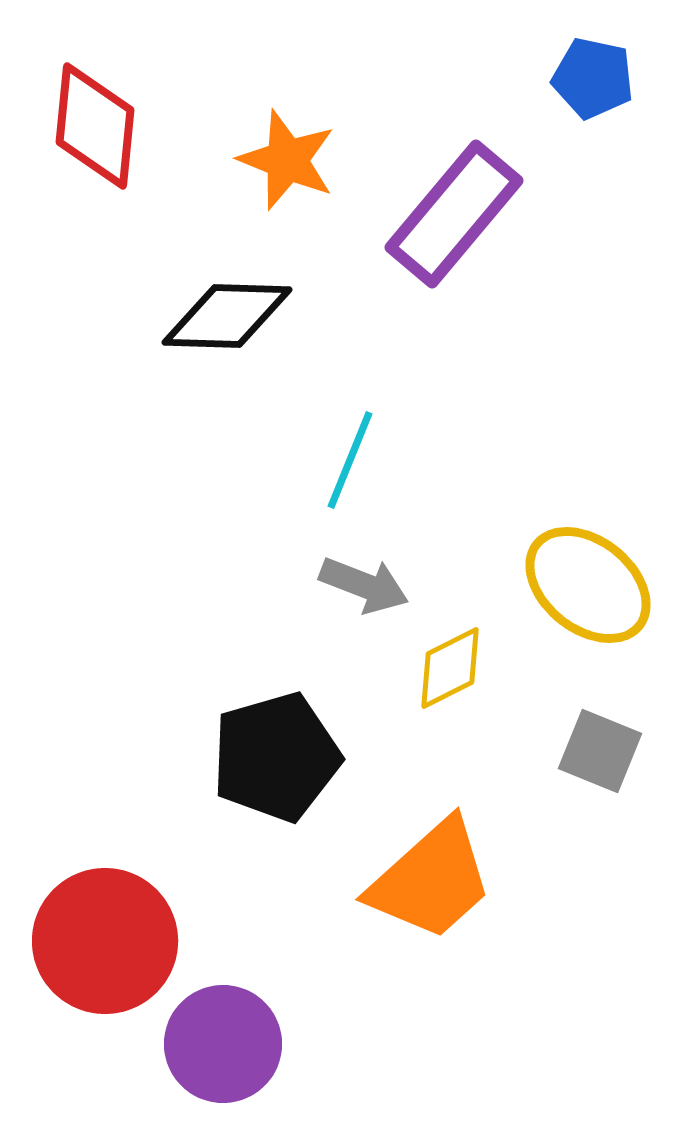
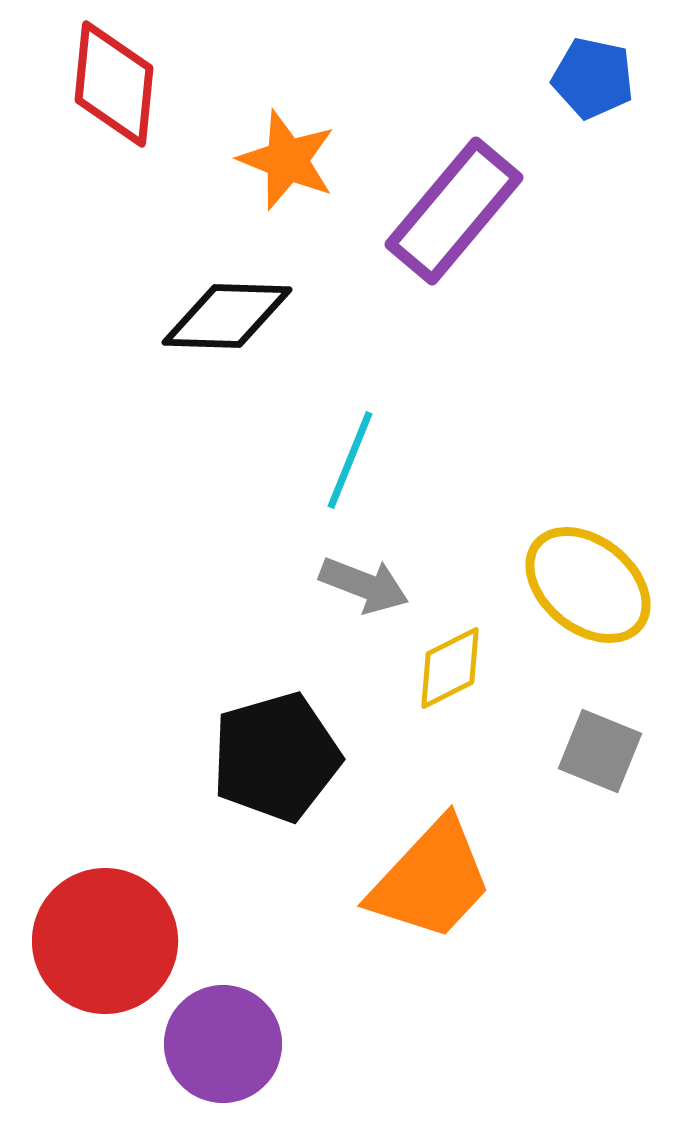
red diamond: moved 19 px right, 42 px up
purple rectangle: moved 3 px up
orange trapezoid: rotated 5 degrees counterclockwise
